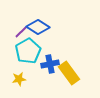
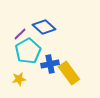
blue diamond: moved 6 px right; rotated 10 degrees clockwise
purple line: moved 1 px left, 2 px down
